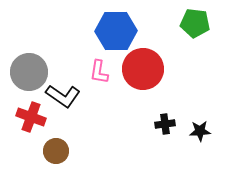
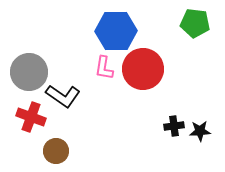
pink L-shape: moved 5 px right, 4 px up
black cross: moved 9 px right, 2 px down
